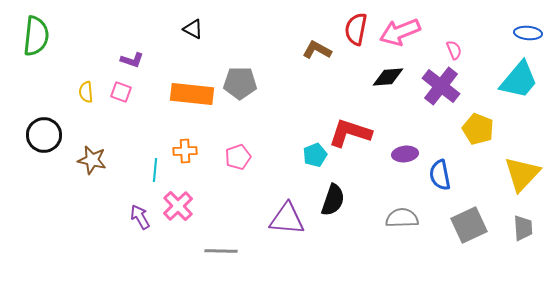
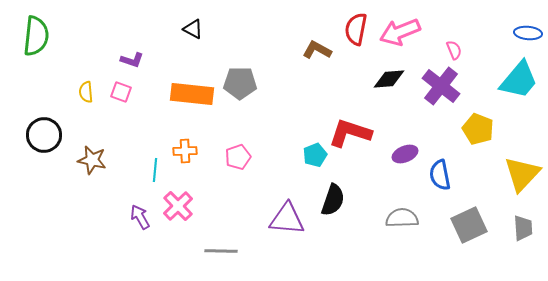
black diamond: moved 1 px right, 2 px down
purple ellipse: rotated 15 degrees counterclockwise
